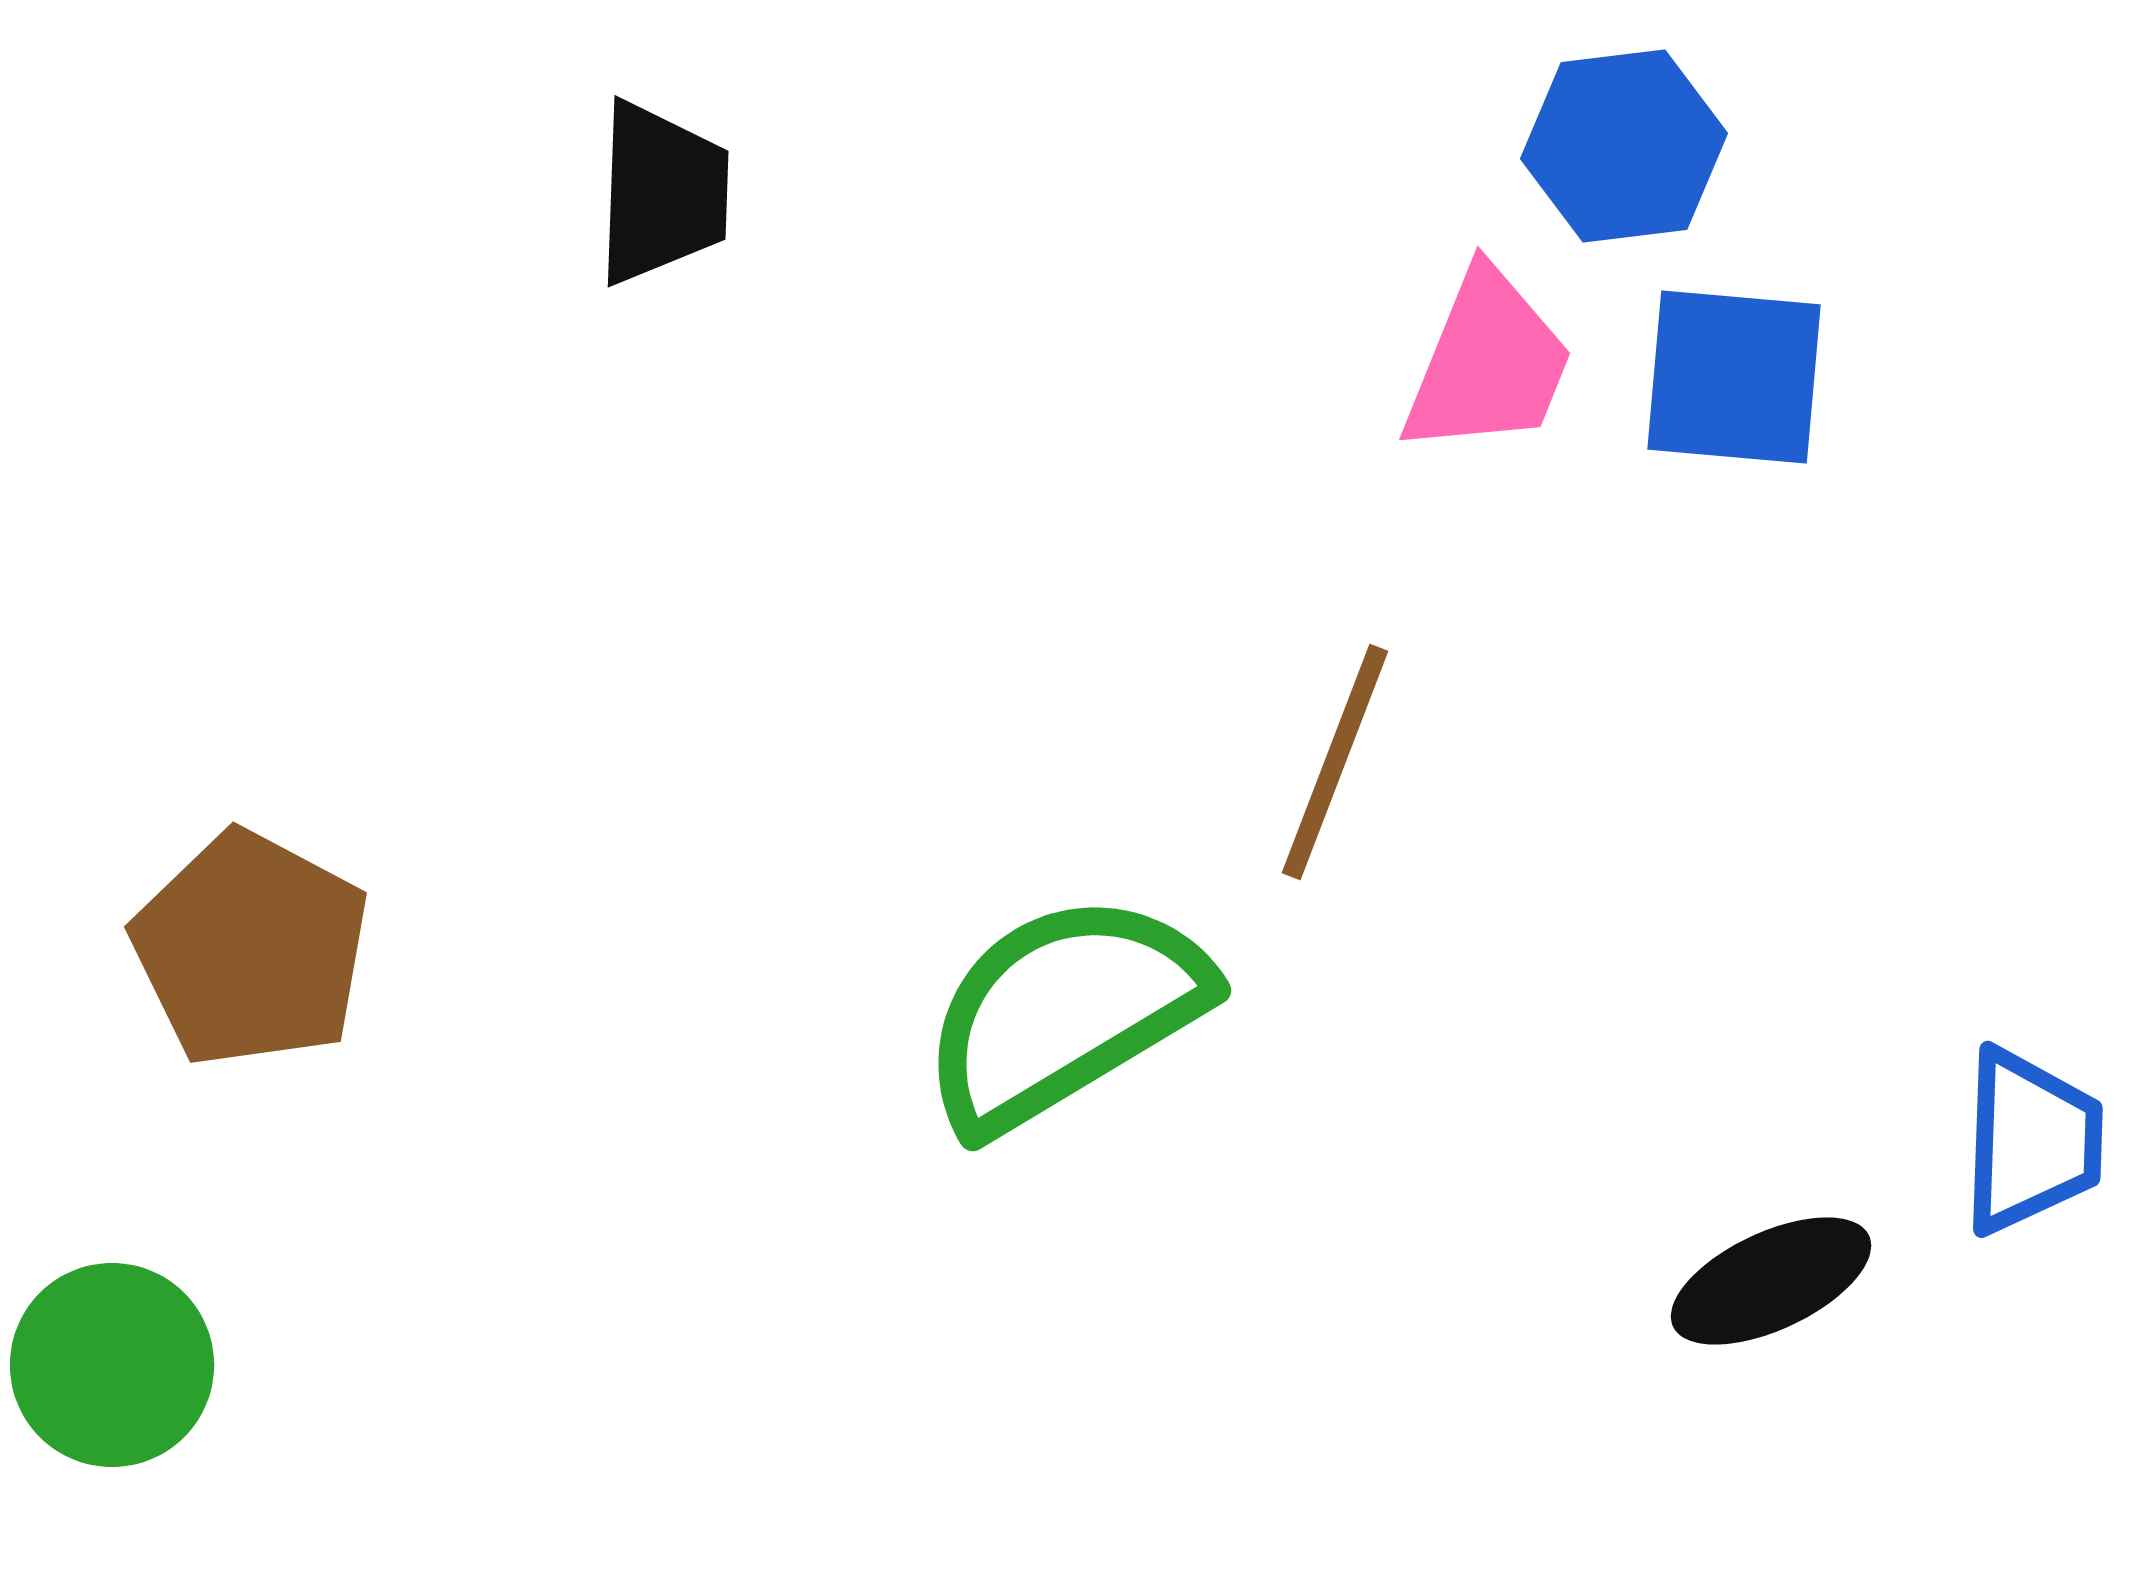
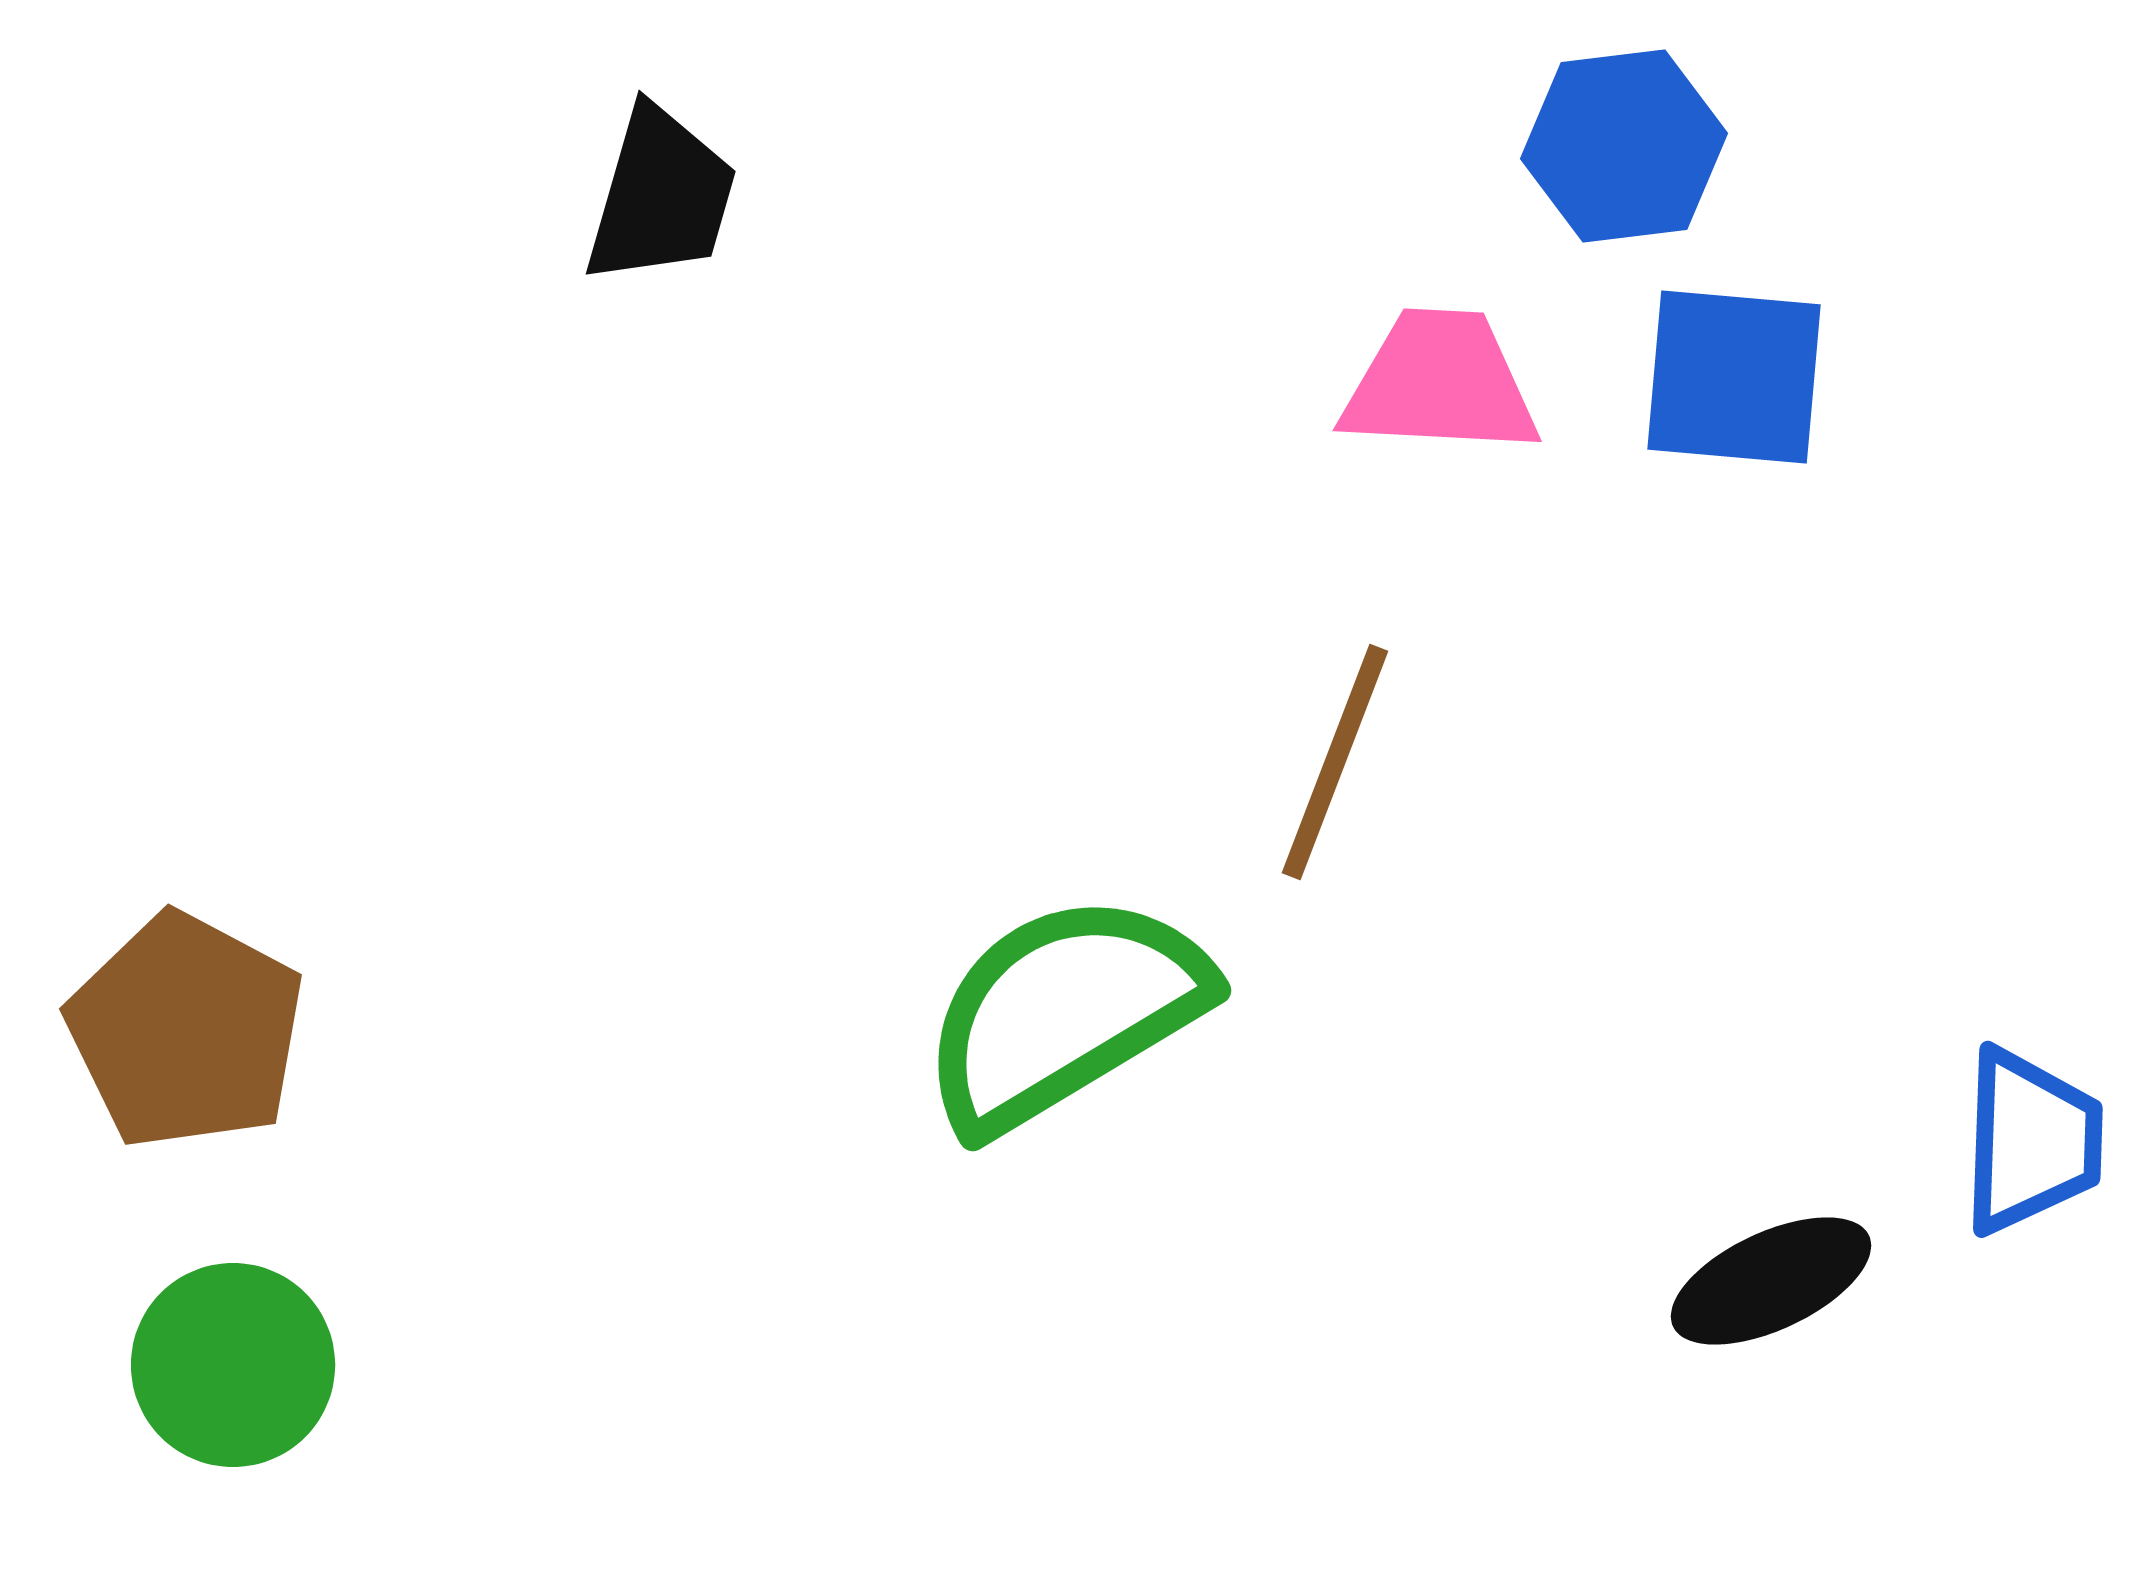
black trapezoid: moved 1 px left, 3 px down; rotated 14 degrees clockwise
pink trapezoid: moved 48 px left, 20 px down; rotated 109 degrees counterclockwise
brown pentagon: moved 65 px left, 82 px down
green circle: moved 121 px right
